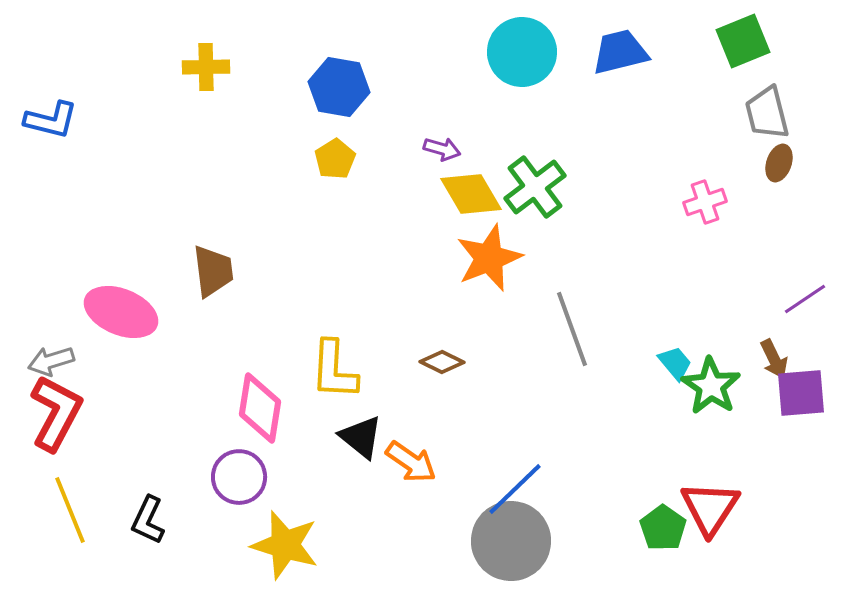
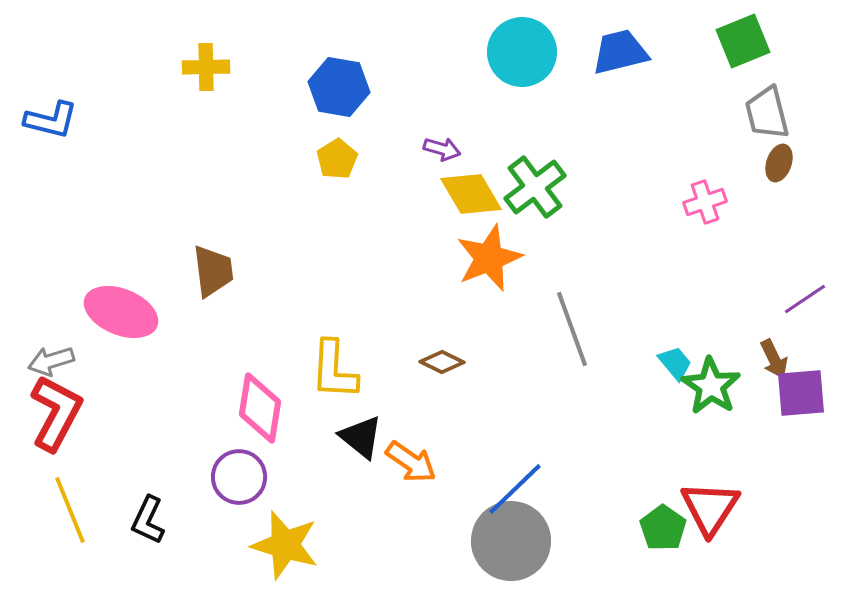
yellow pentagon: moved 2 px right
